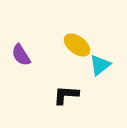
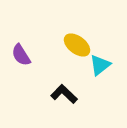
black L-shape: moved 2 px left, 1 px up; rotated 40 degrees clockwise
